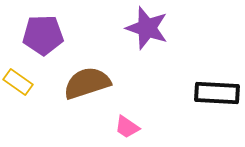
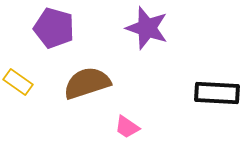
purple pentagon: moved 11 px right, 7 px up; rotated 18 degrees clockwise
